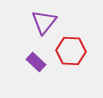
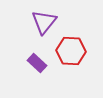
purple rectangle: moved 1 px right, 1 px down
